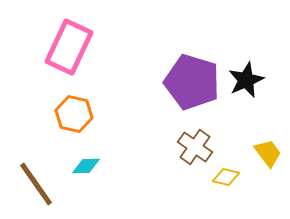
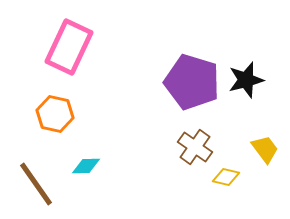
black star: rotated 9 degrees clockwise
orange hexagon: moved 19 px left
yellow trapezoid: moved 3 px left, 4 px up
